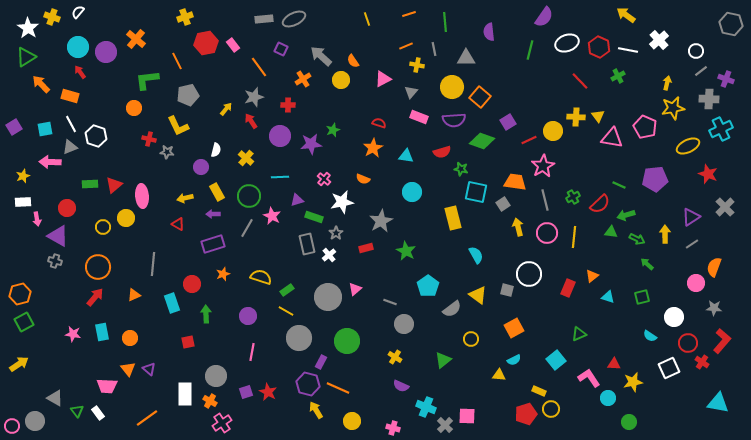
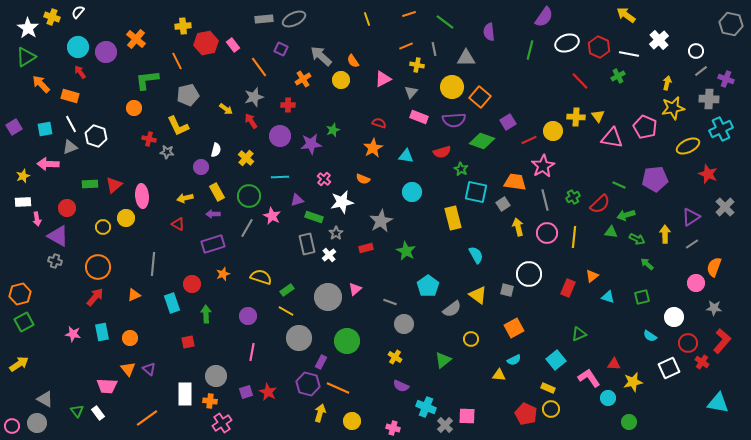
yellow cross at (185, 17): moved 2 px left, 9 px down; rotated 14 degrees clockwise
green line at (445, 22): rotated 48 degrees counterclockwise
white line at (628, 50): moved 1 px right, 4 px down
yellow arrow at (226, 109): rotated 88 degrees clockwise
pink arrow at (50, 162): moved 2 px left, 2 px down
green star at (461, 169): rotated 16 degrees clockwise
yellow rectangle at (539, 391): moved 9 px right, 3 px up
gray triangle at (55, 398): moved 10 px left, 1 px down
orange cross at (210, 401): rotated 24 degrees counterclockwise
yellow arrow at (316, 410): moved 4 px right, 3 px down; rotated 48 degrees clockwise
red pentagon at (526, 414): rotated 30 degrees counterclockwise
gray circle at (35, 421): moved 2 px right, 2 px down
